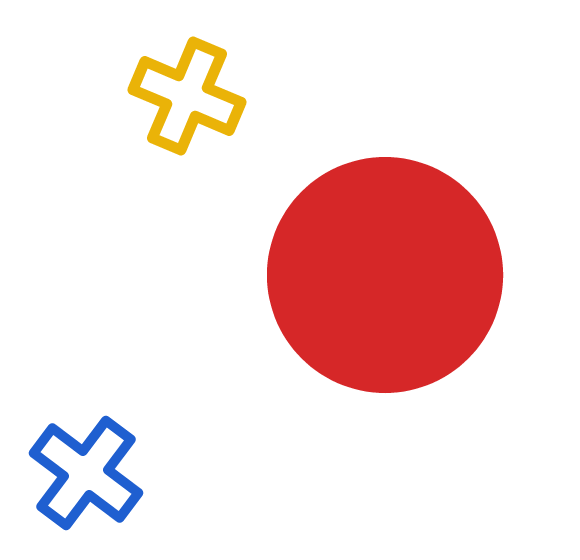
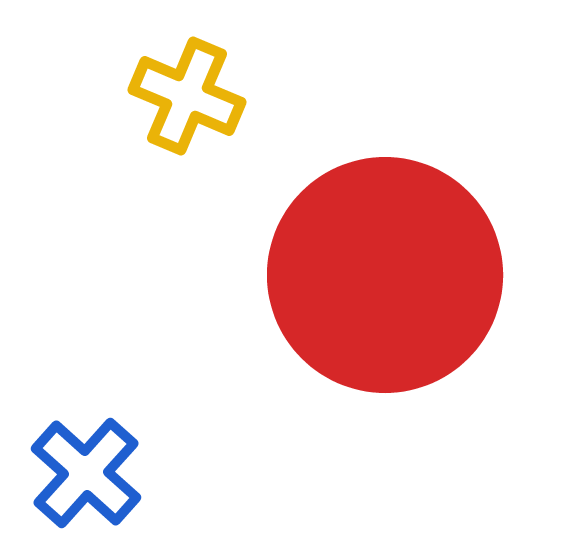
blue cross: rotated 5 degrees clockwise
